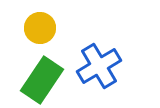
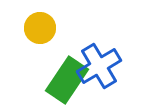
green rectangle: moved 25 px right
